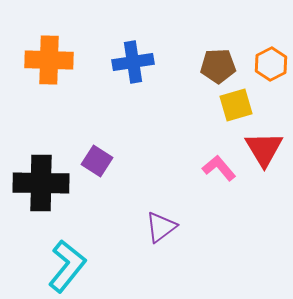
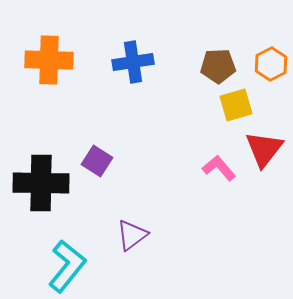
red triangle: rotated 9 degrees clockwise
purple triangle: moved 29 px left, 8 px down
